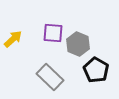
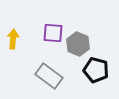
yellow arrow: rotated 42 degrees counterclockwise
black pentagon: rotated 15 degrees counterclockwise
gray rectangle: moved 1 px left, 1 px up; rotated 8 degrees counterclockwise
